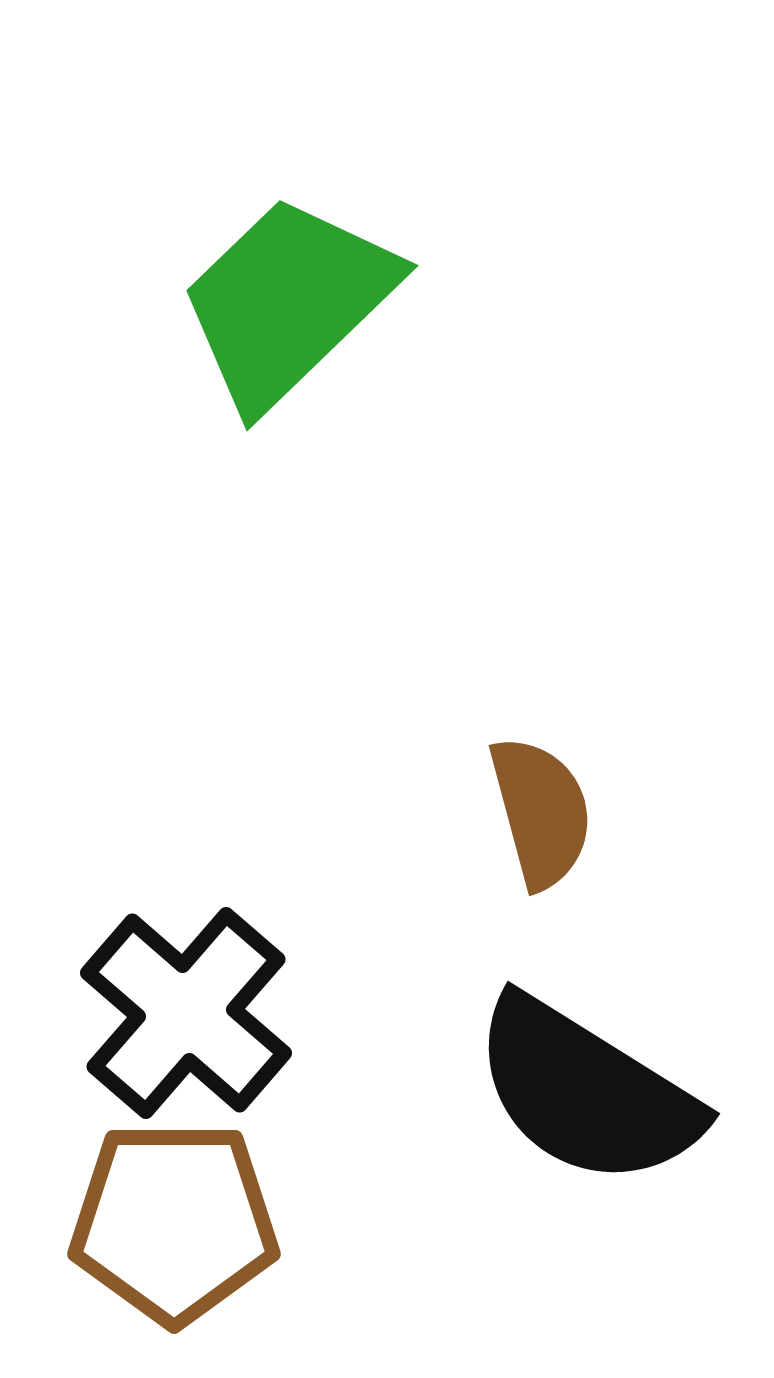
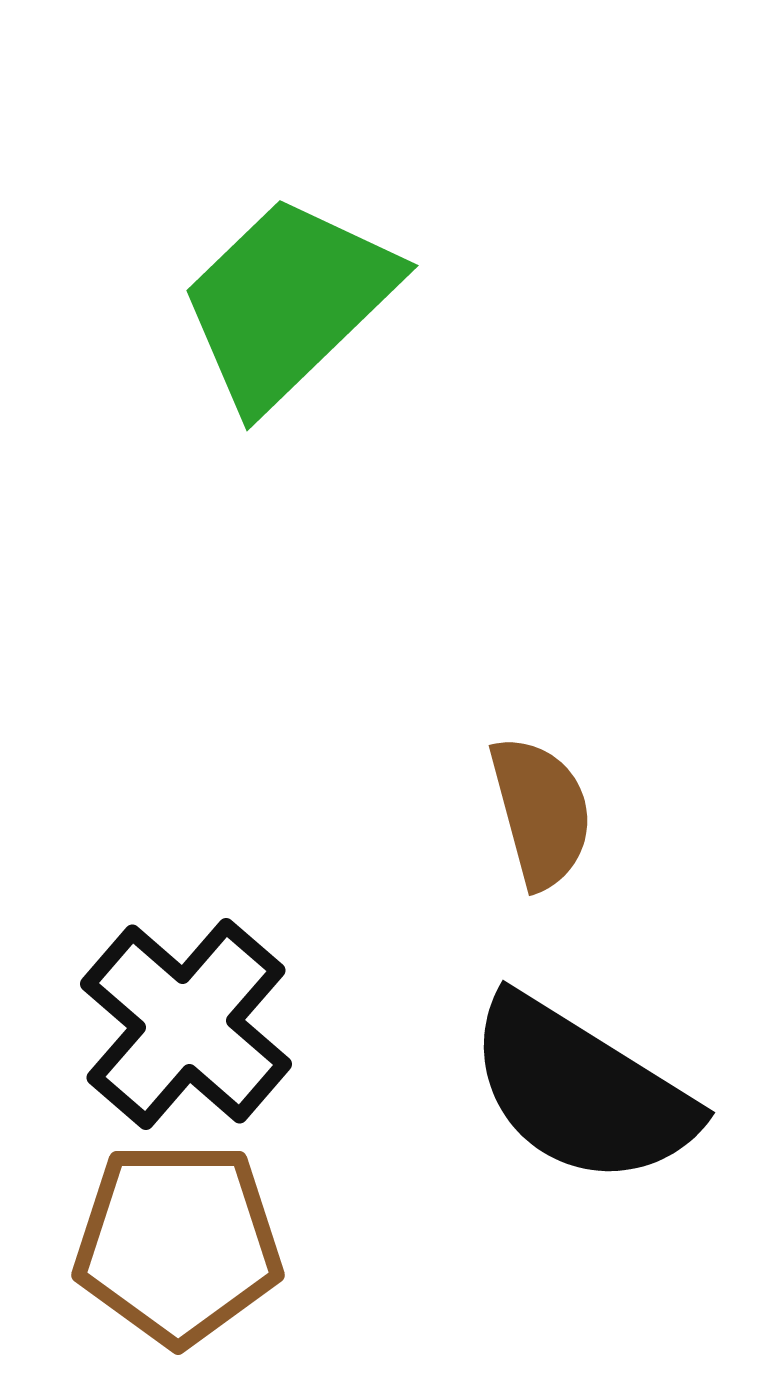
black cross: moved 11 px down
black semicircle: moved 5 px left, 1 px up
brown pentagon: moved 4 px right, 21 px down
